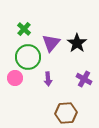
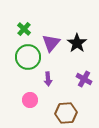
pink circle: moved 15 px right, 22 px down
